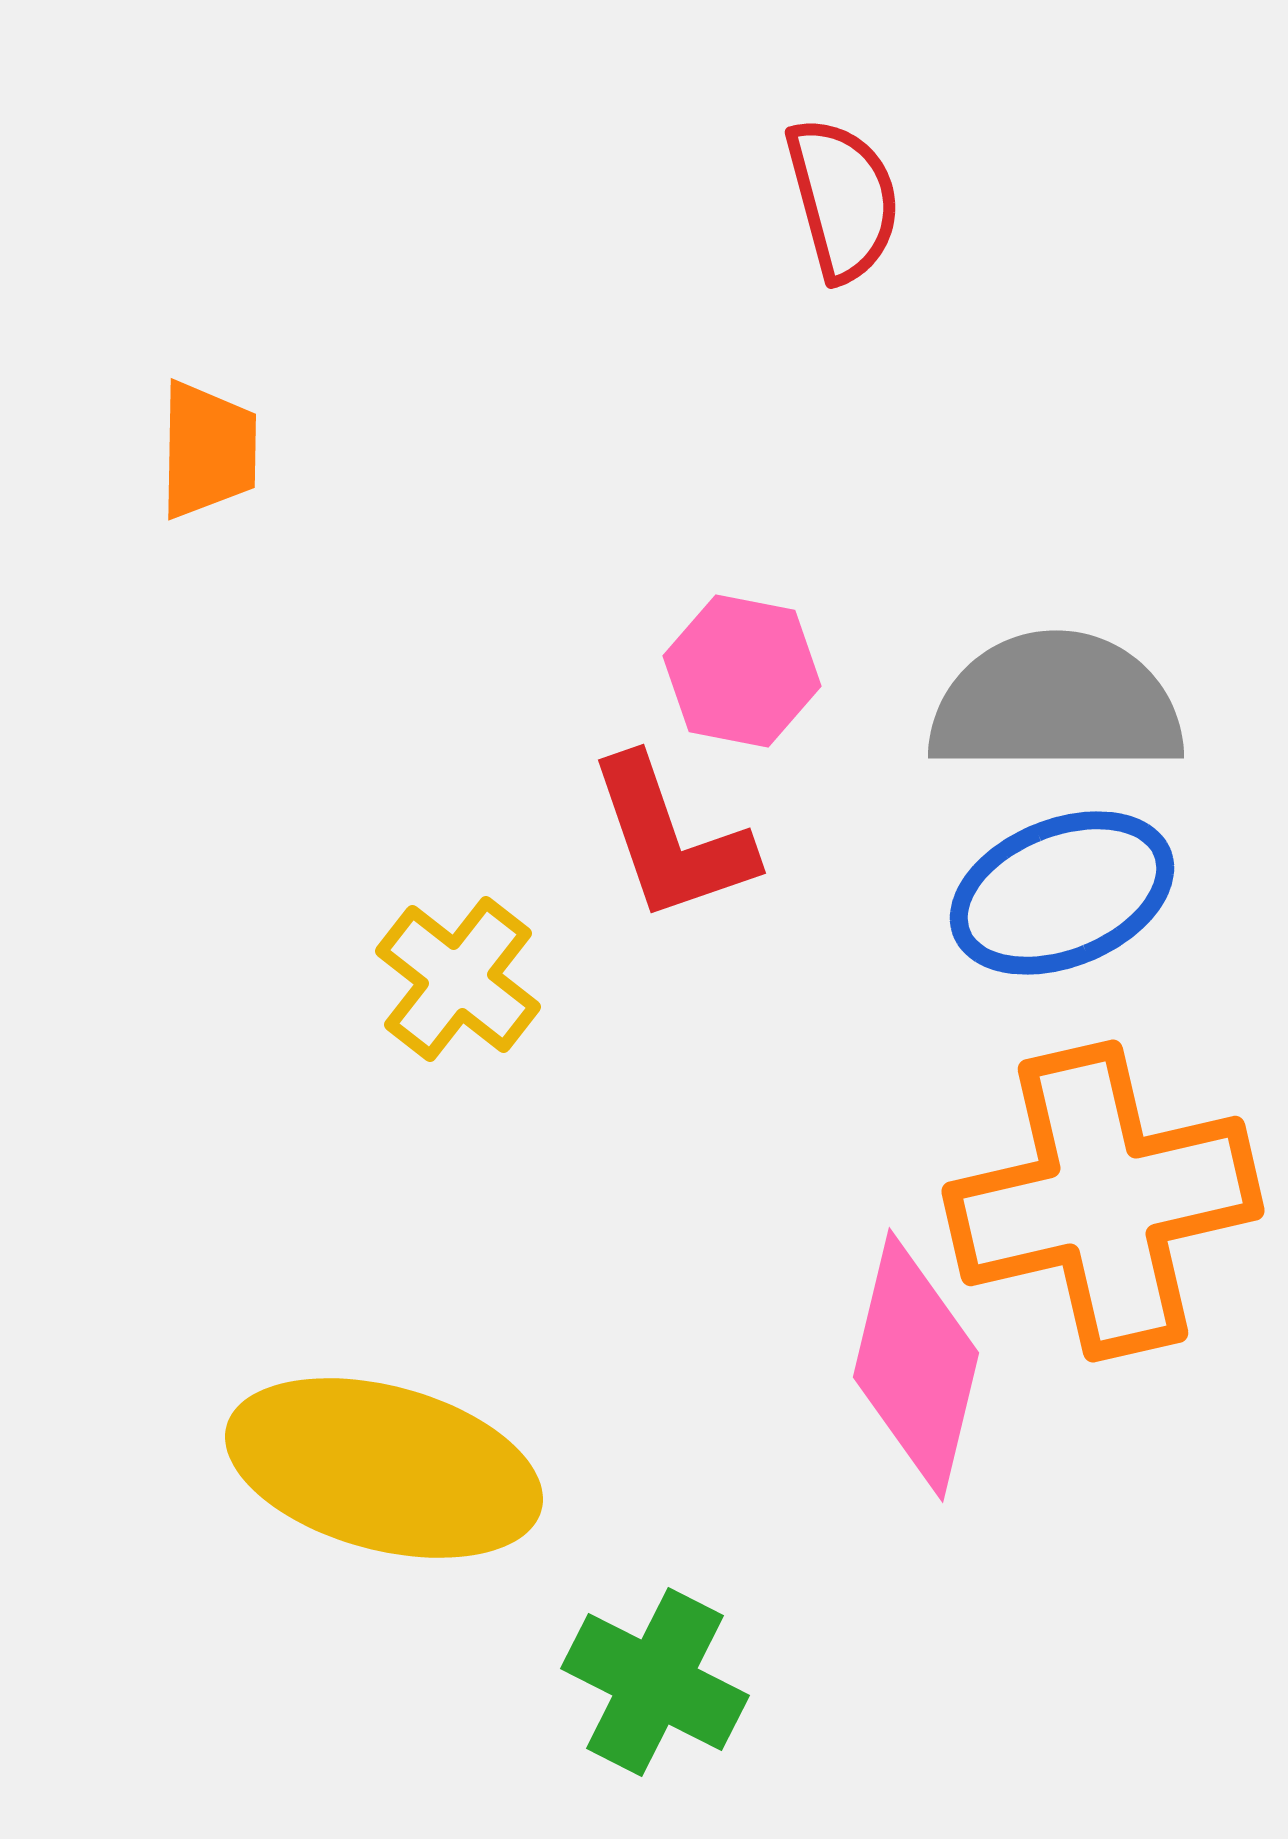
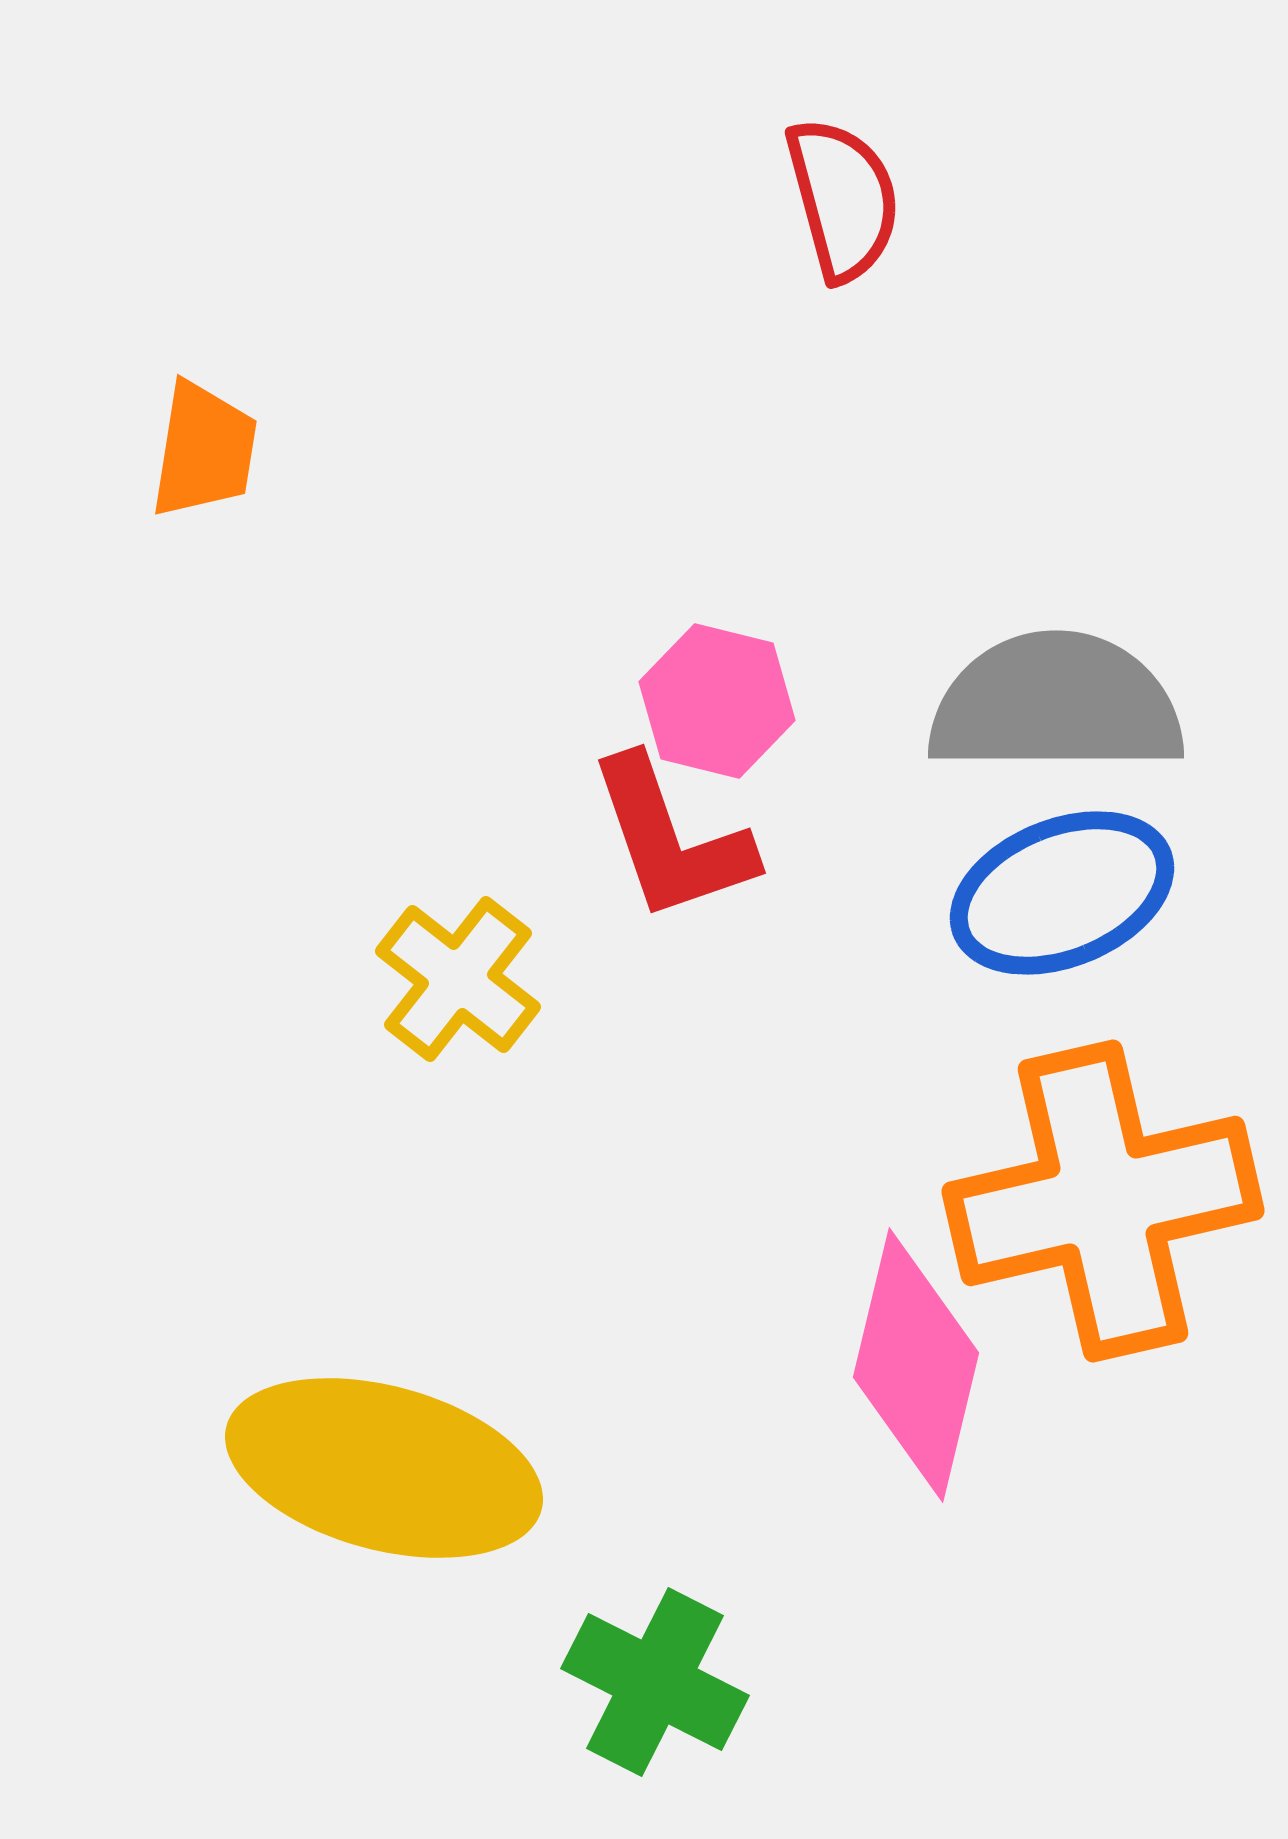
orange trapezoid: moved 4 px left; rotated 8 degrees clockwise
pink hexagon: moved 25 px left, 30 px down; rotated 3 degrees clockwise
